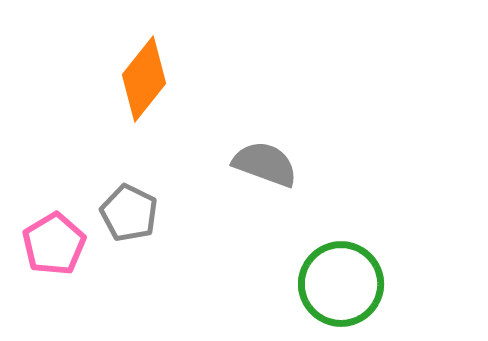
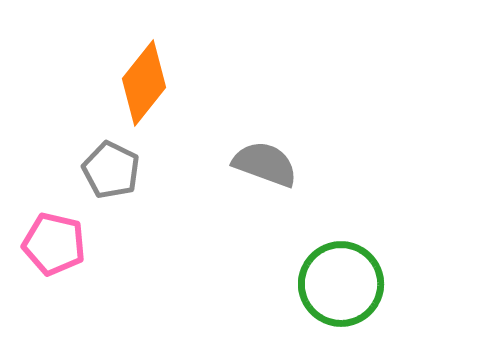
orange diamond: moved 4 px down
gray pentagon: moved 18 px left, 43 px up
pink pentagon: rotated 28 degrees counterclockwise
